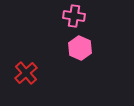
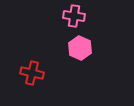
red cross: moved 6 px right; rotated 35 degrees counterclockwise
